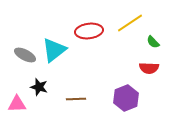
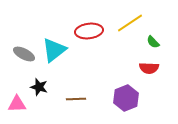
gray ellipse: moved 1 px left, 1 px up
